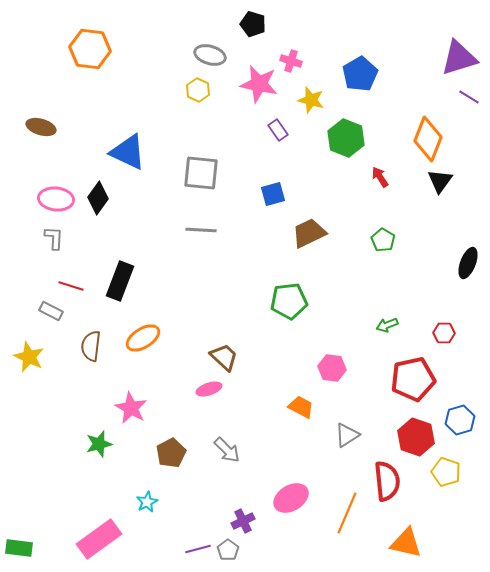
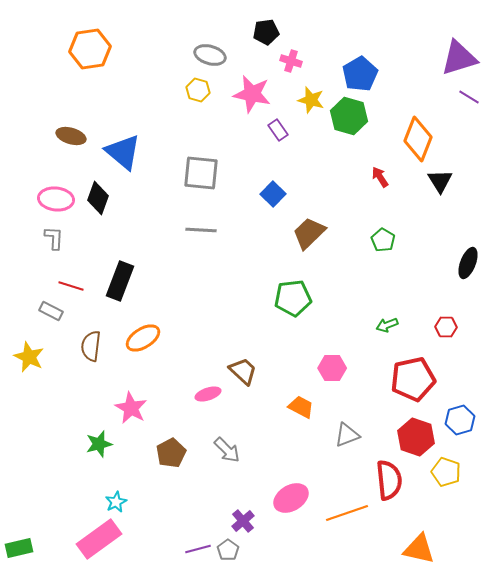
black pentagon at (253, 24): moved 13 px right, 8 px down; rotated 25 degrees counterclockwise
orange hexagon at (90, 49): rotated 15 degrees counterclockwise
pink star at (259, 84): moved 7 px left, 10 px down
yellow hexagon at (198, 90): rotated 10 degrees counterclockwise
brown ellipse at (41, 127): moved 30 px right, 9 px down
green hexagon at (346, 138): moved 3 px right, 22 px up; rotated 6 degrees counterclockwise
orange diamond at (428, 139): moved 10 px left
blue triangle at (128, 152): moved 5 px left; rotated 15 degrees clockwise
black triangle at (440, 181): rotated 8 degrees counterclockwise
blue square at (273, 194): rotated 30 degrees counterclockwise
black diamond at (98, 198): rotated 16 degrees counterclockwise
brown trapezoid at (309, 233): rotated 18 degrees counterclockwise
green pentagon at (289, 301): moved 4 px right, 3 px up
red hexagon at (444, 333): moved 2 px right, 6 px up
brown trapezoid at (224, 357): moved 19 px right, 14 px down
pink hexagon at (332, 368): rotated 8 degrees counterclockwise
pink ellipse at (209, 389): moved 1 px left, 5 px down
gray triangle at (347, 435): rotated 12 degrees clockwise
red semicircle at (387, 481): moved 2 px right, 1 px up
cyan star at (147, 502): moved 31 px left
orange line at (347, 513): rotated 48 degrees clockwise
purple cross at (243, 521): rotated 15 degrees counterclockwise
orange triangle at (406, 543): moved 13 px right, 6 px down
green rectangle at (19, 548): rotated 20 degrees counterclockwise
